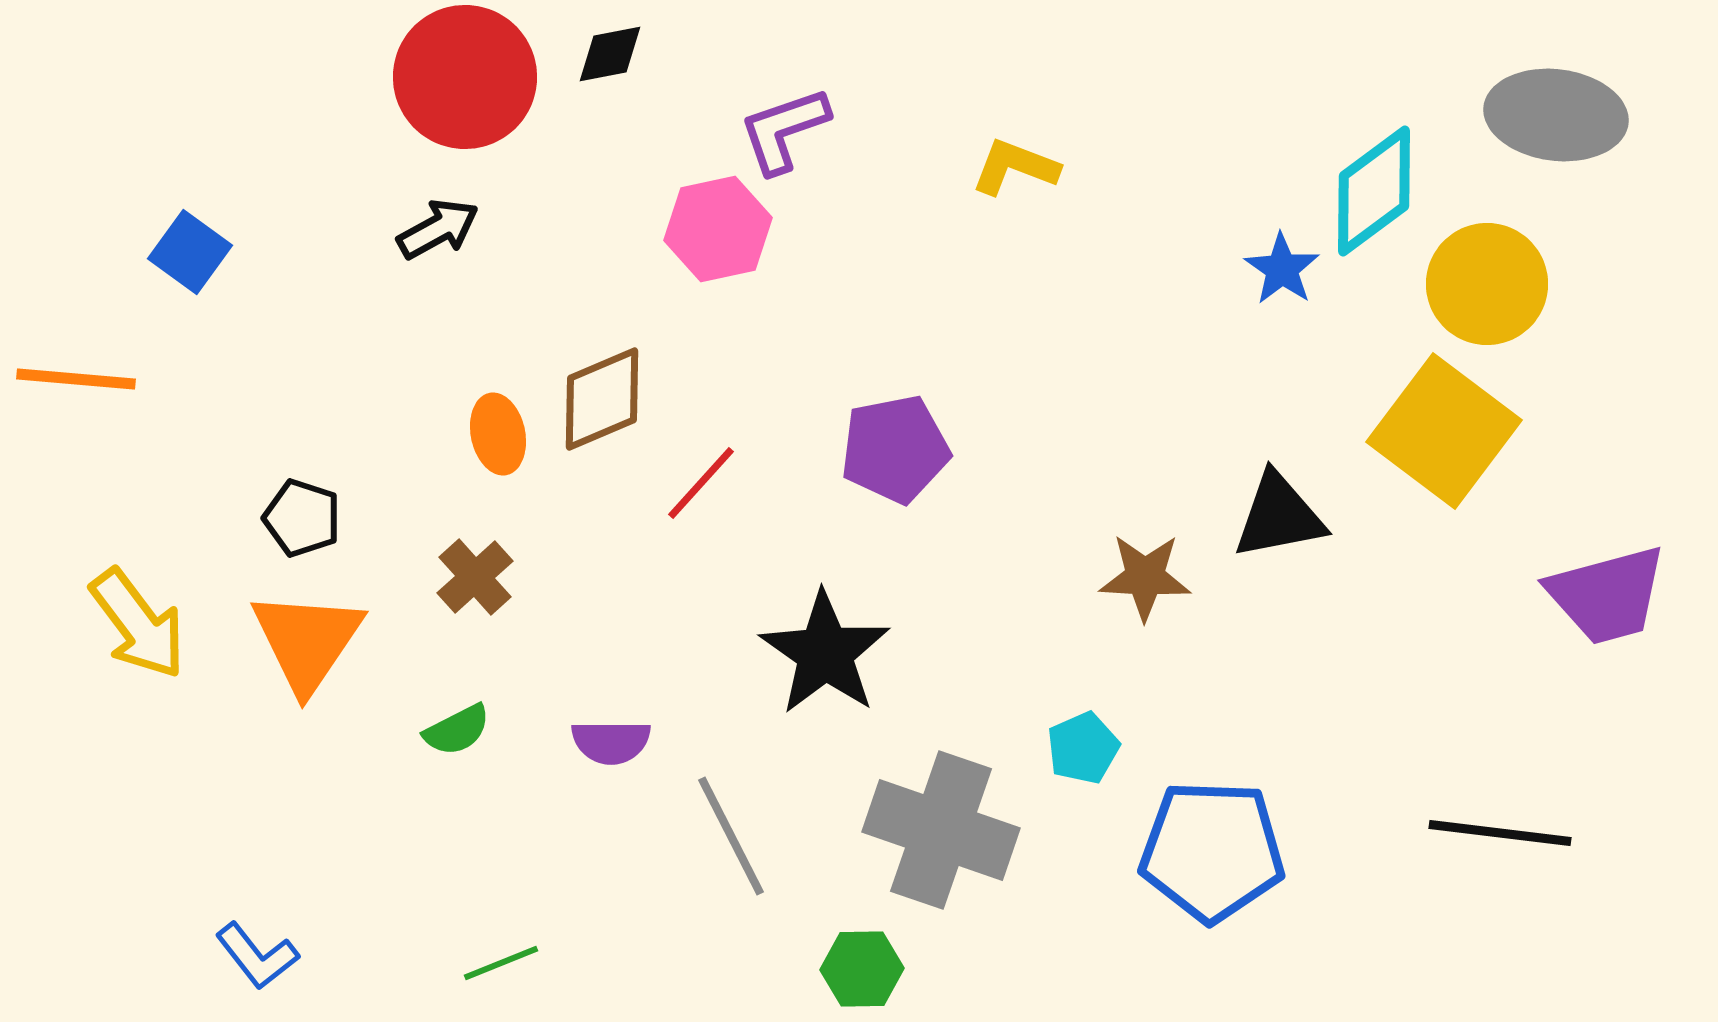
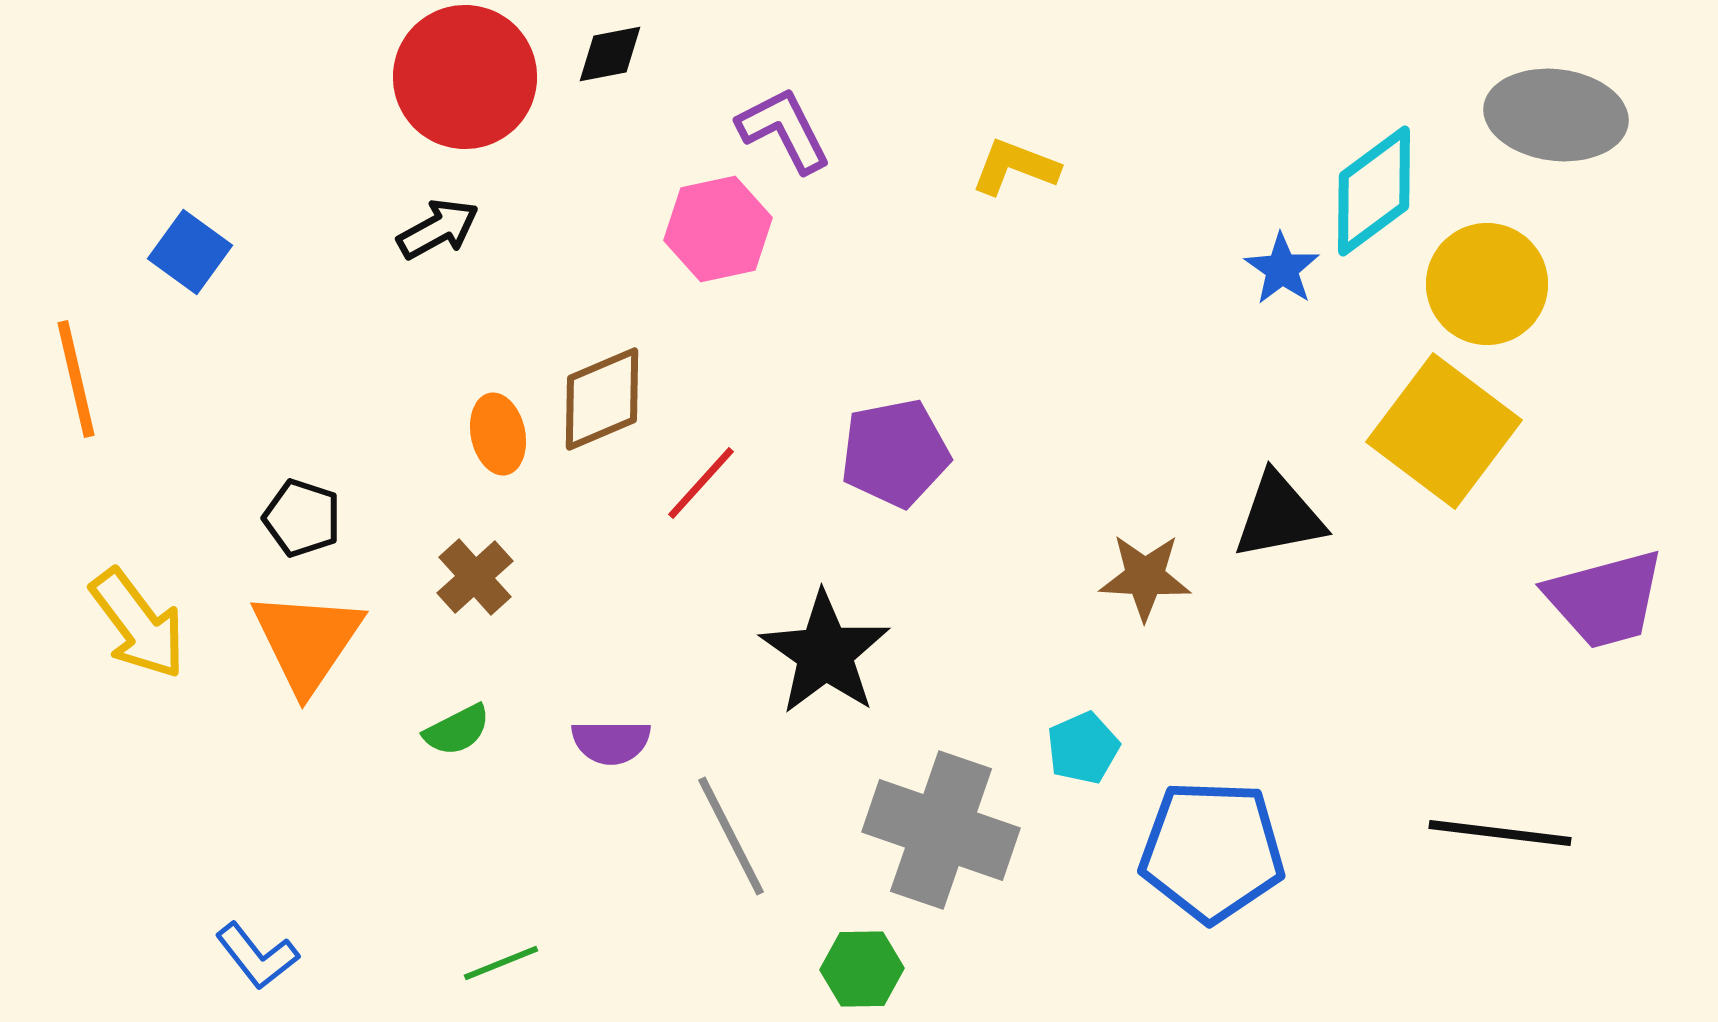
purple L-shape: rotated 82 degrees clockwise
orange line: rotated 72 degrees clockwise
purple pentagon: moved 4 px down
purple trapezoid: moved 2 px left, 4 px down
